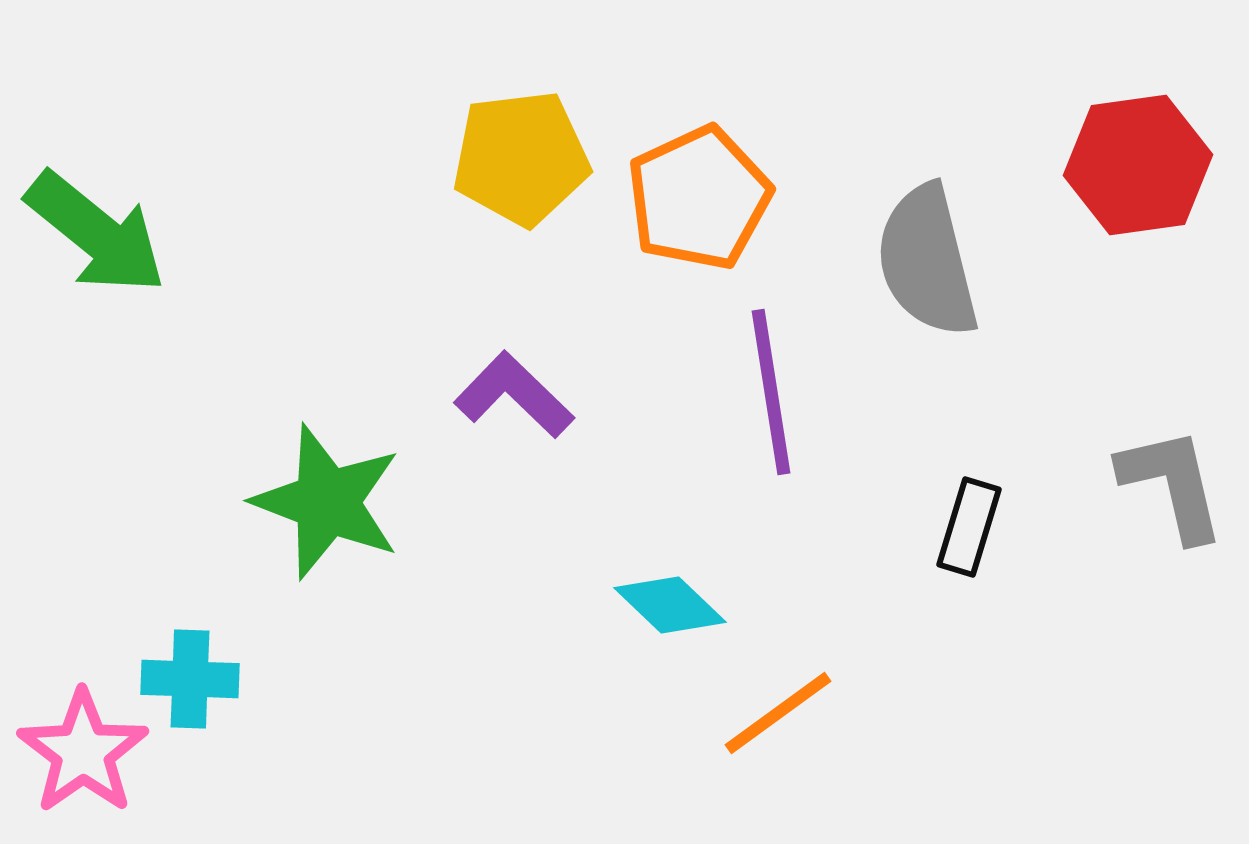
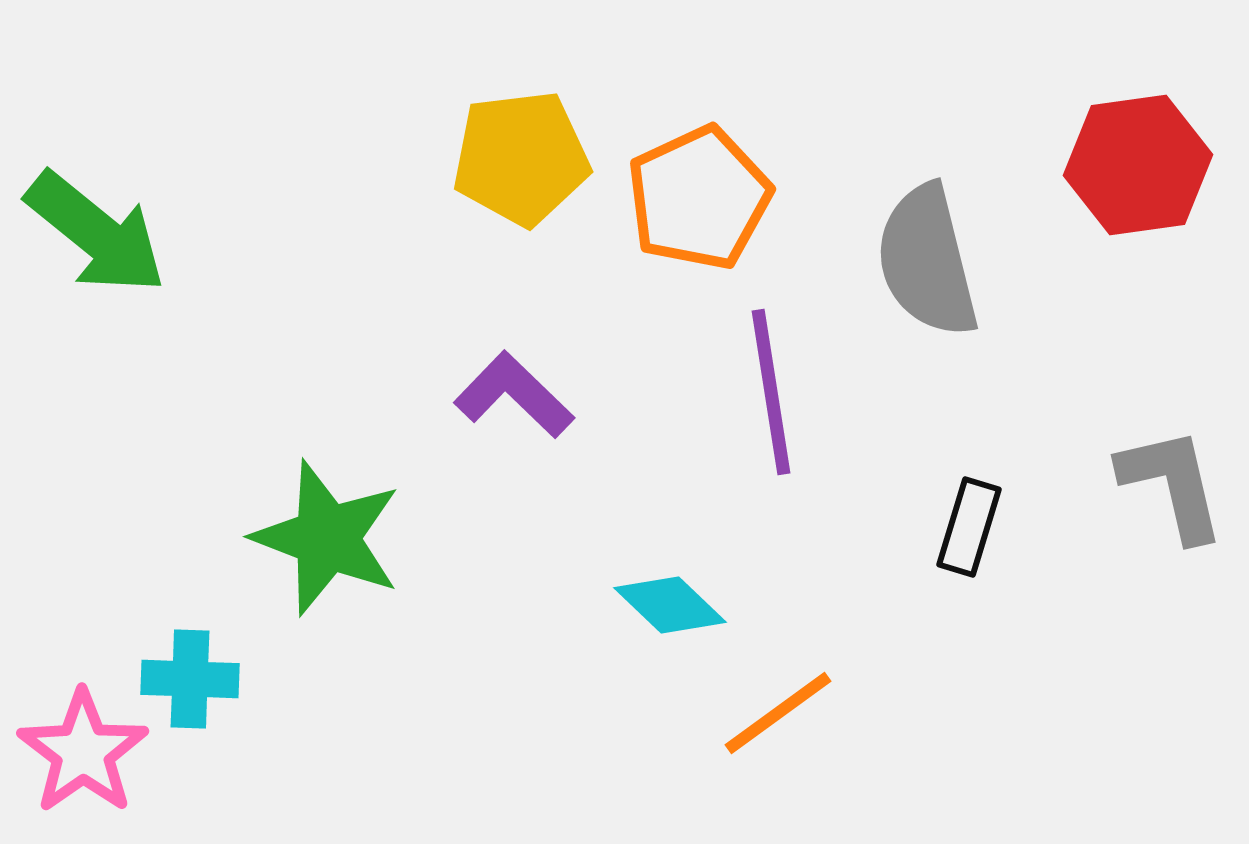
green star: moved 36 px down
